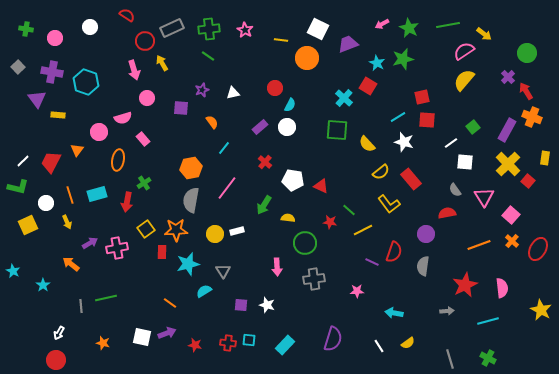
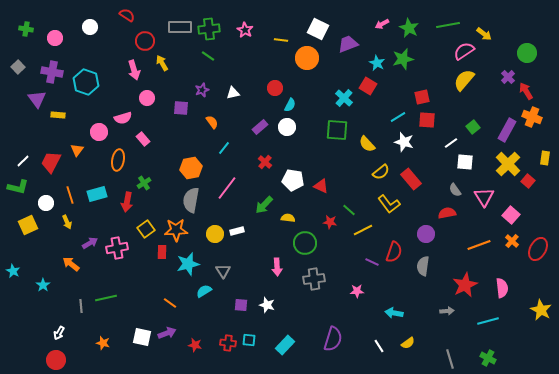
gray rectangle at (172, 28): moved 8 px right, 1 px up; rotated 25 degrees clockwise
green arrow at (264, 205): rotated 12 degrees clockwise
